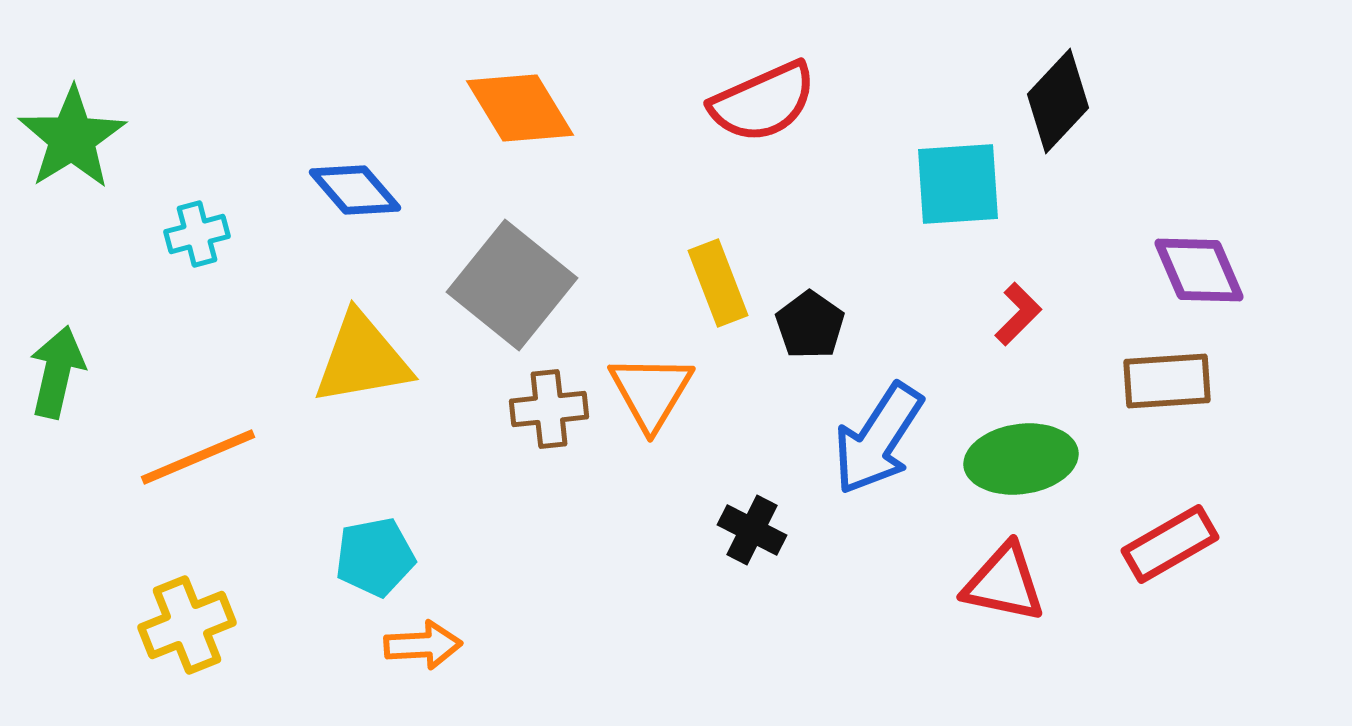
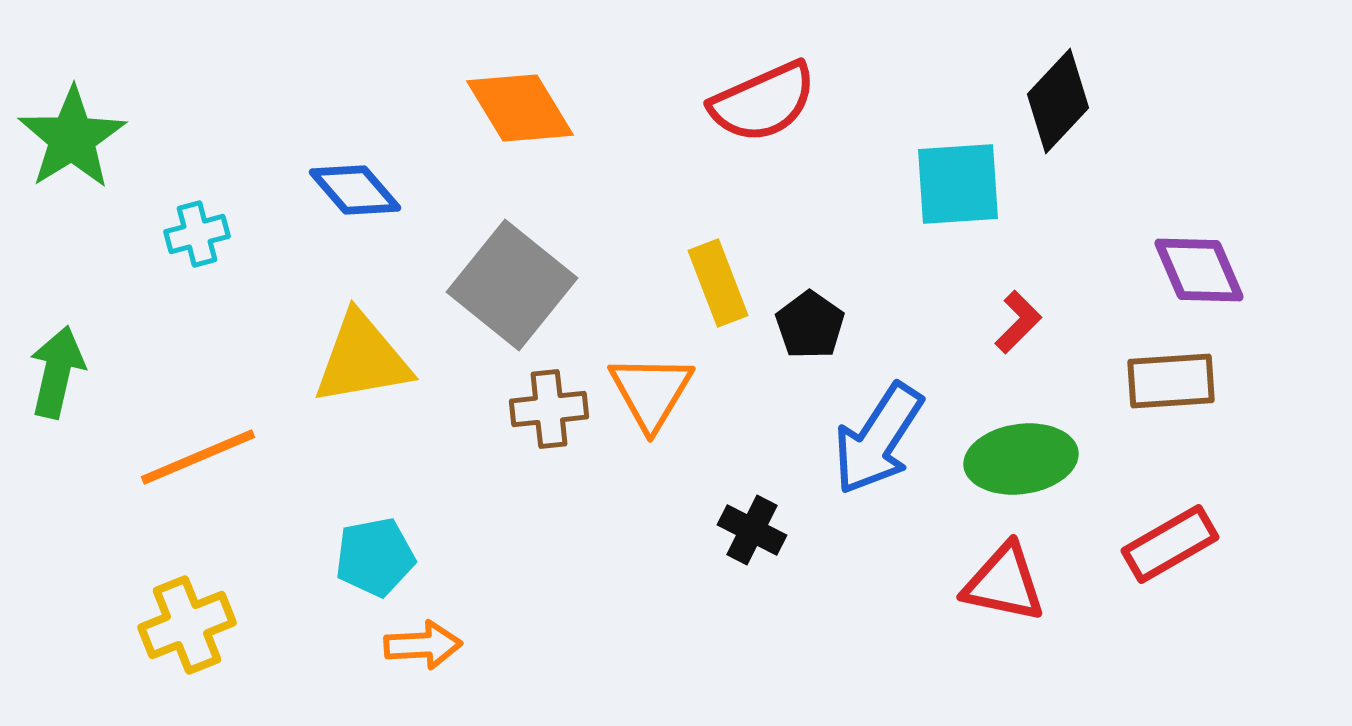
red L-shape: moved 8 px down
brown rectangle: moved 4 px right
